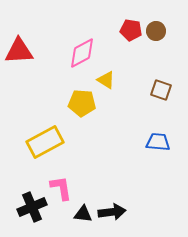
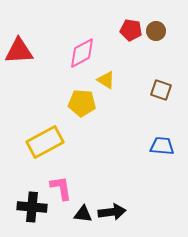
blue trapezoid: moved 4 px right, 4 px down
black cross: rotated 28 degrees clockwise
